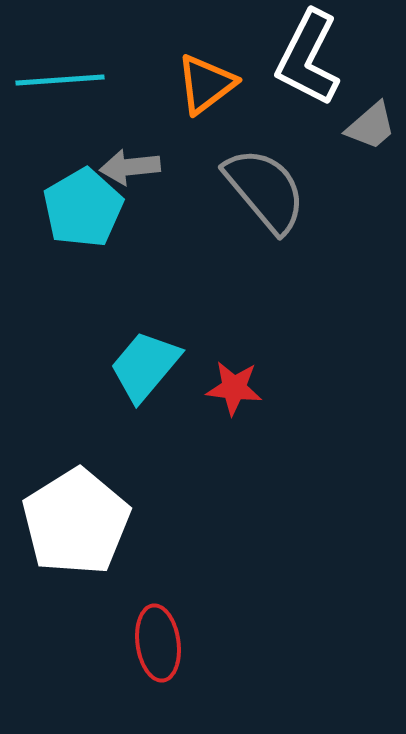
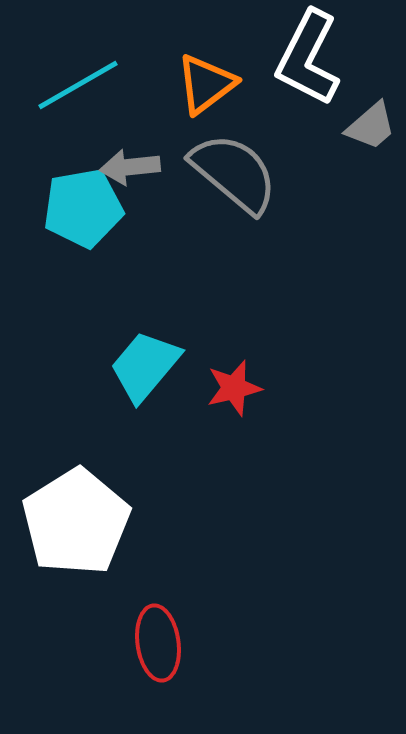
cyan line: moved 18 px right, 5 px down; rotated 26 degrees counterclockwise
gray semicircle: moved 31 px left, 17 px up; rotated 10 degrees counterclockwise
cyan pentagon: rotated 20 degrees clockwise
red star: rotated 20 degrees counterclockwise
